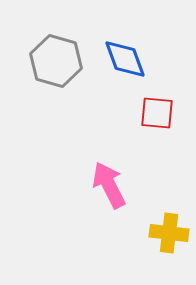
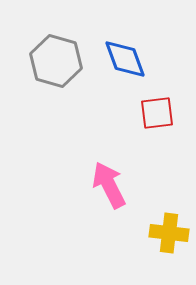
red square: rotated 12 degrees counterclockwise
